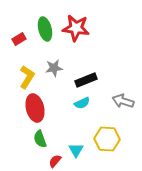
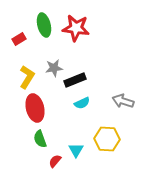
green ellipse: moved 1 px left, 4 px up
black rectangle: moved 11 px left
